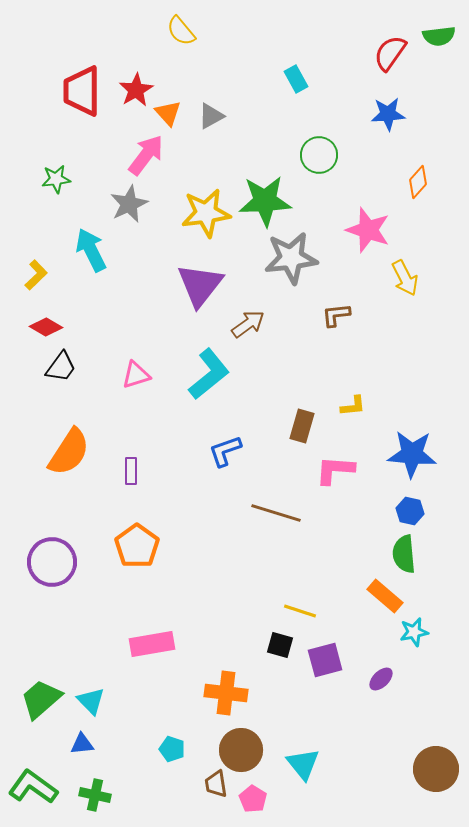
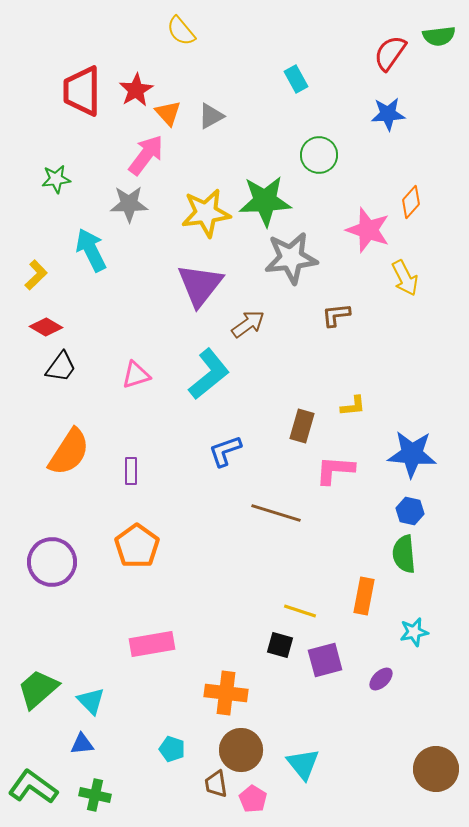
orange diamond at (418, 182): moved 7 px left, 20 px down
gray star at (129, 204): rotated 24 degrees clockwise
orange rectangle at (385, 596): moved 21 px left; rotated 60 degrees clockwise
green trapezoid at (41, 699): moved 3 px left, 10 px up
